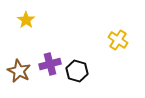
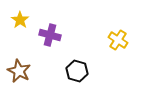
yellow star: moved 6 px left
purple cross: moved 29 px up; rotated 30 degrees clockwise
